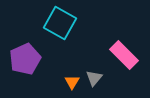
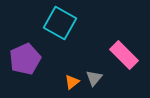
orange triangle: rotated 21 degrees clockwise
